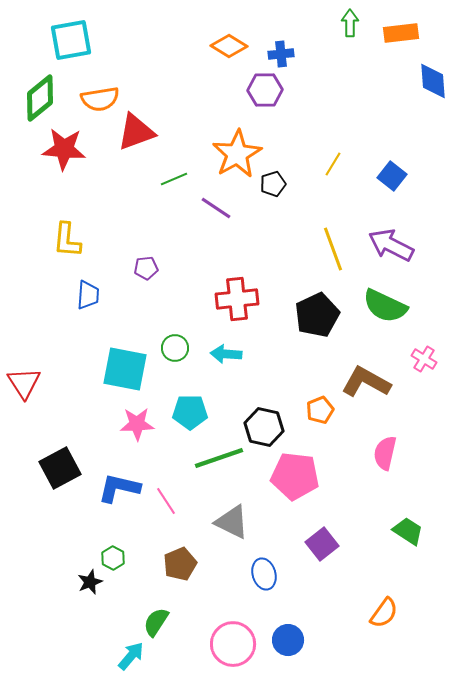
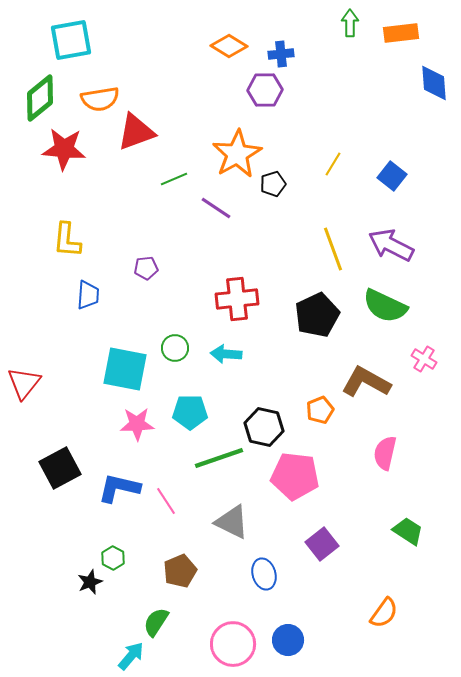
blue diamond at (433, 81): moved 1 px right, 2 px down
red triangle at (24, 383): rotated 12 degrees clockwise
brown pentagon at (180, 564): moved 7 px down
